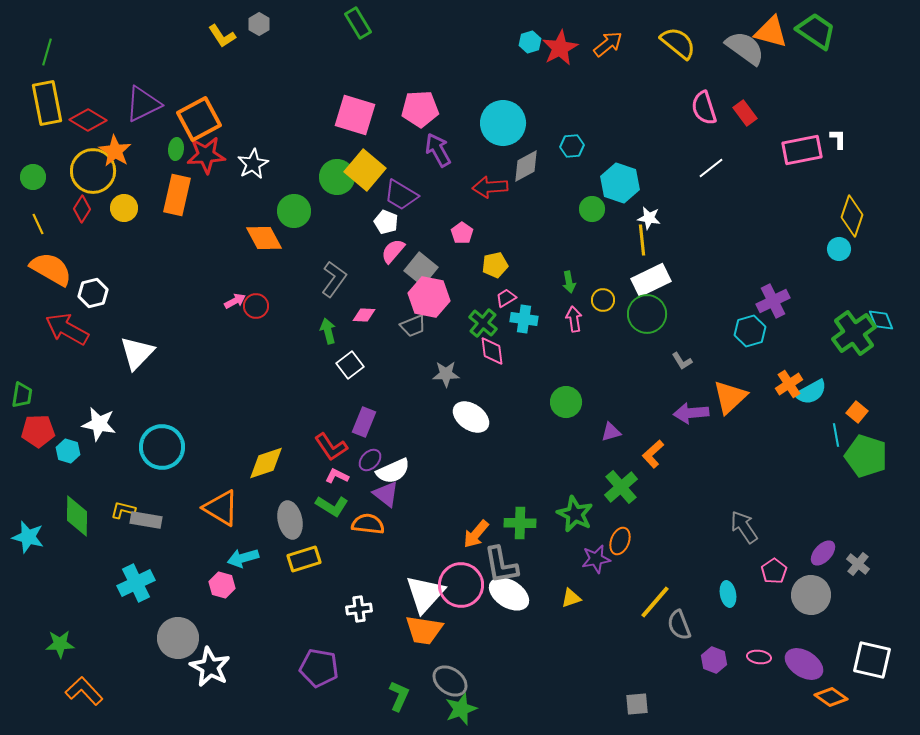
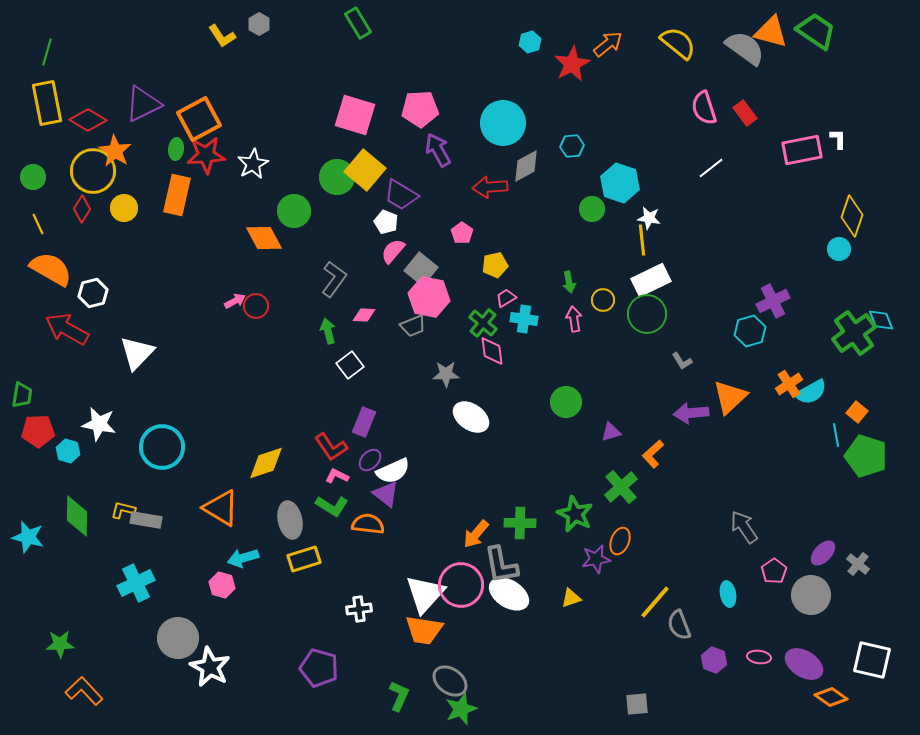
red star at (560, 48): moved 12 px right, 16 px down
purple pentagon at (319, 668): rotated 6 degrees clockwise
